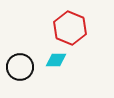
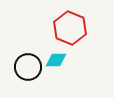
black circle: moved 8 px right
